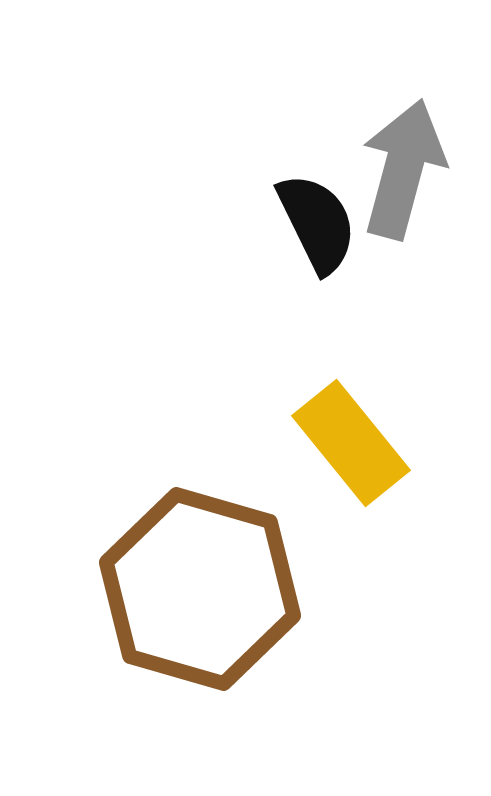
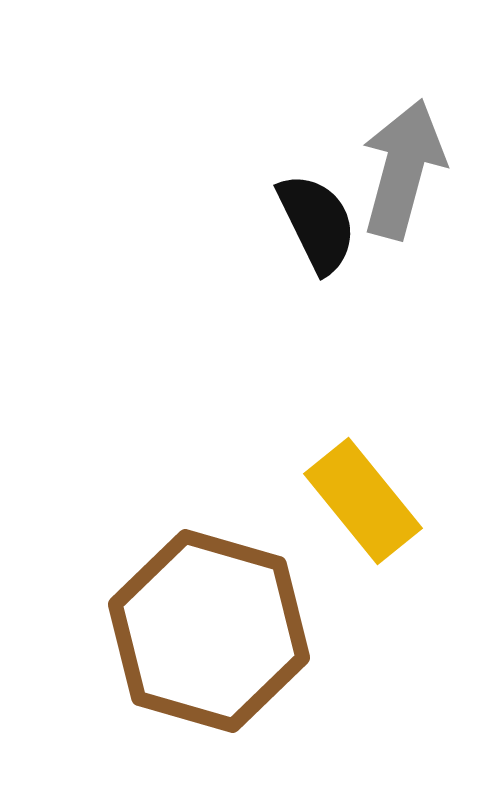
yellow rectangle: moved 12 px right, 58 px down
brown hexagon: moved 9 px right, 42 px down
